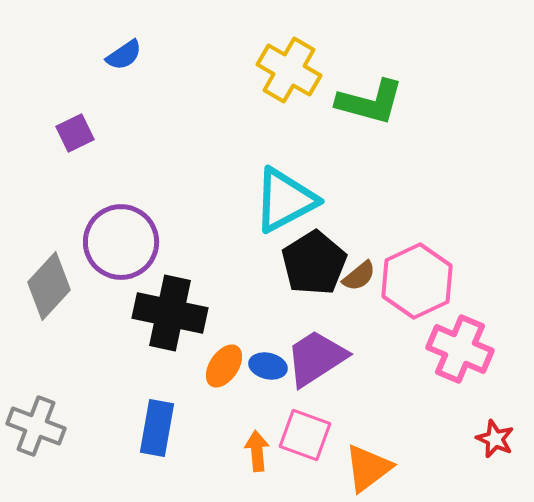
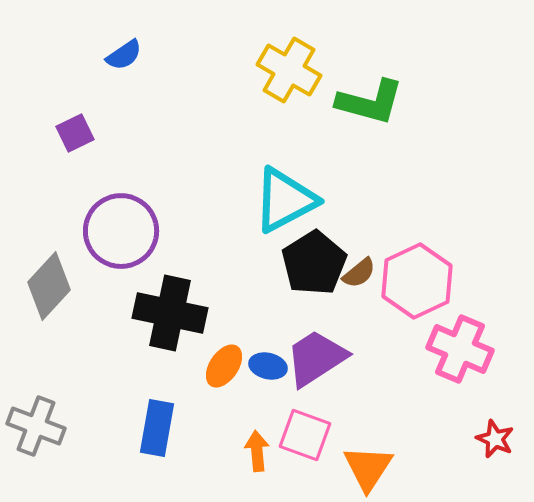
purple circle: moved 11 px up
brown semicircle: moved 3 px up
orange triangle: rotated 20 degrees counterclockwise
